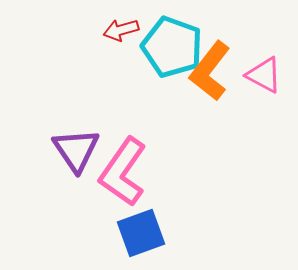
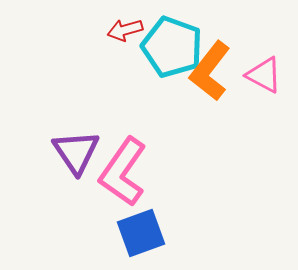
red arrow: moved 4 px right
purple triangle: moved 2 px down
